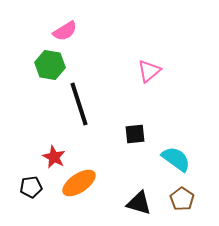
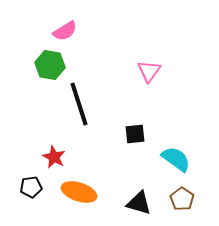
pink triangle: rotated 15 degrees counterclockwise
orange ellipse: moved 9 px down; rotated 52 degrees clockwise
